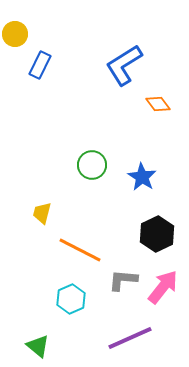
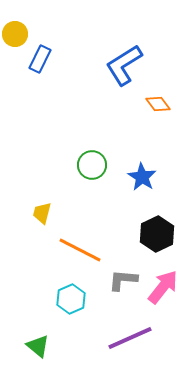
blue rectangle: moved 6 px up
